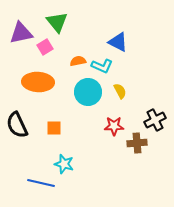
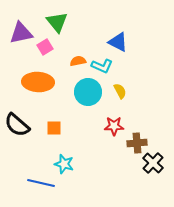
black cross: moved 2 px left, 43 px down; rotated 20 degrees counterclockwise
black semicircle: rotated 24 degrees counterclockwise
